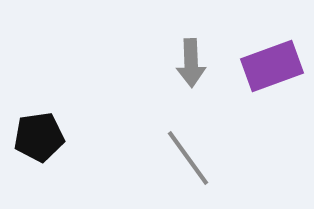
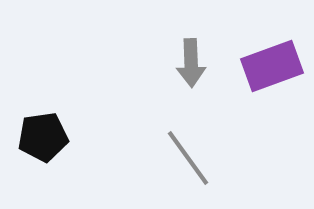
black pentagon: moved 4 px right
